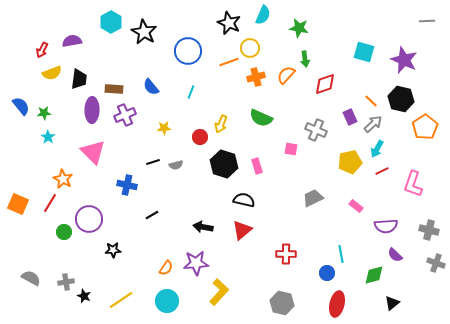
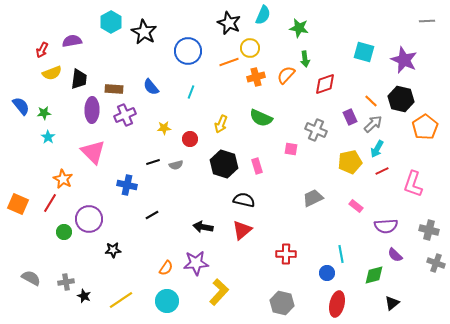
red circle at (200, 137): moved 10 px left, 2 px down
